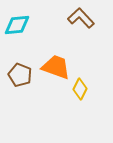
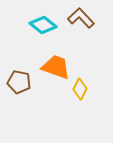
cyan diamond: moved 26 px right; rotated 44 degrees clockwise
brown pentagon: moved 1 px left, 7 px down; rotated 10 degrees counterclockwise
